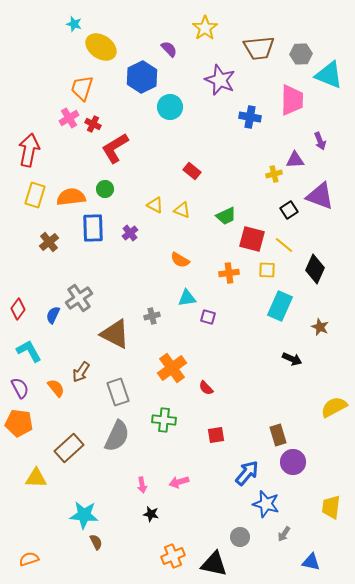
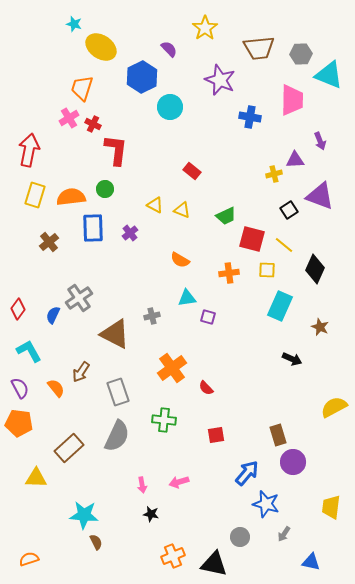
red L-shape at (115, 148): moved 1 px right, 2 px down; rotated 128 degrees clockwise
